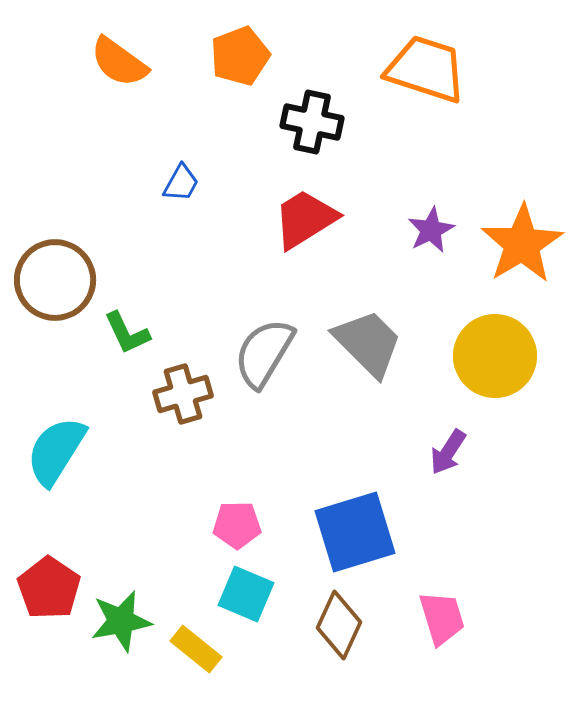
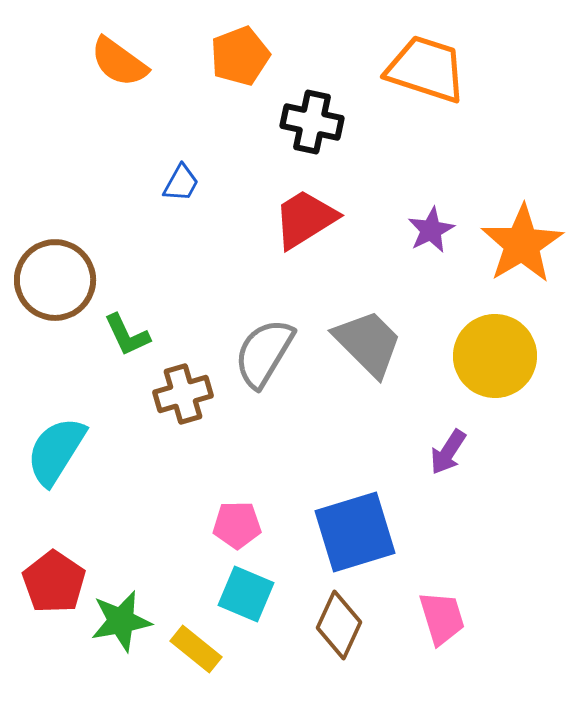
green L-shape: moved 2 px down
red pentagon: moved 5 px right, 6 px up
